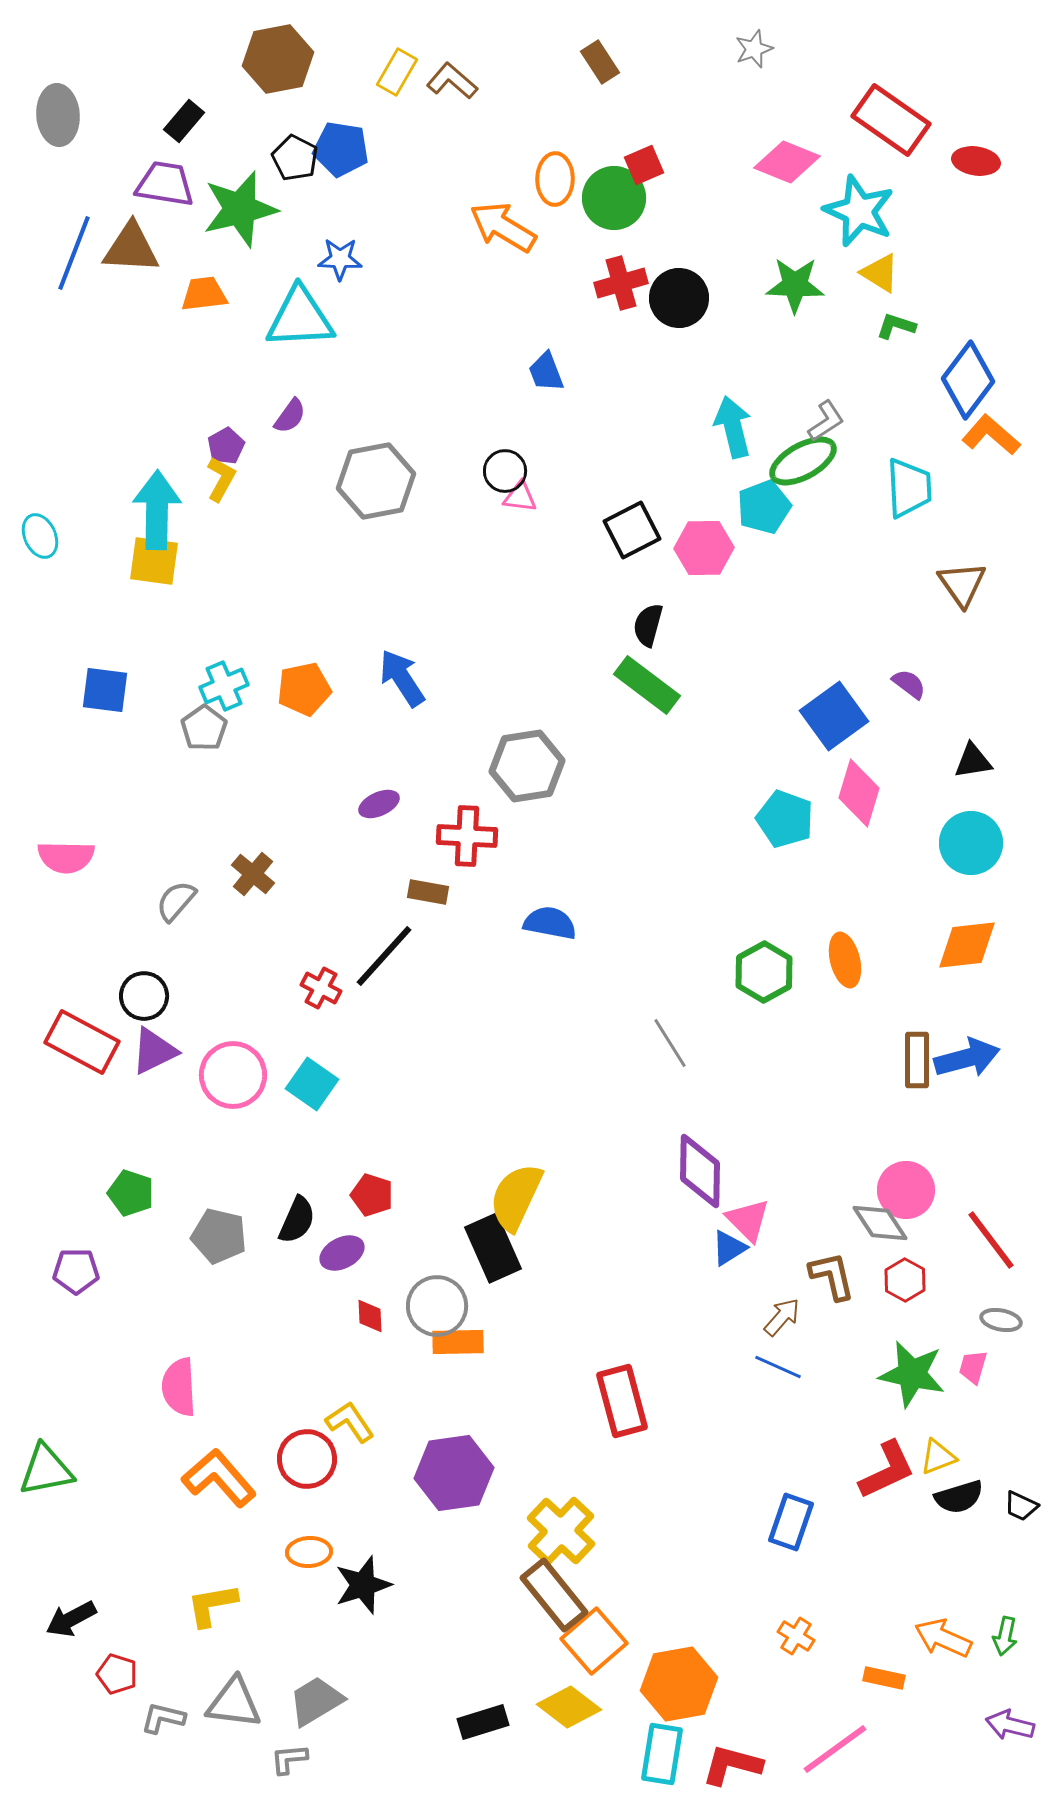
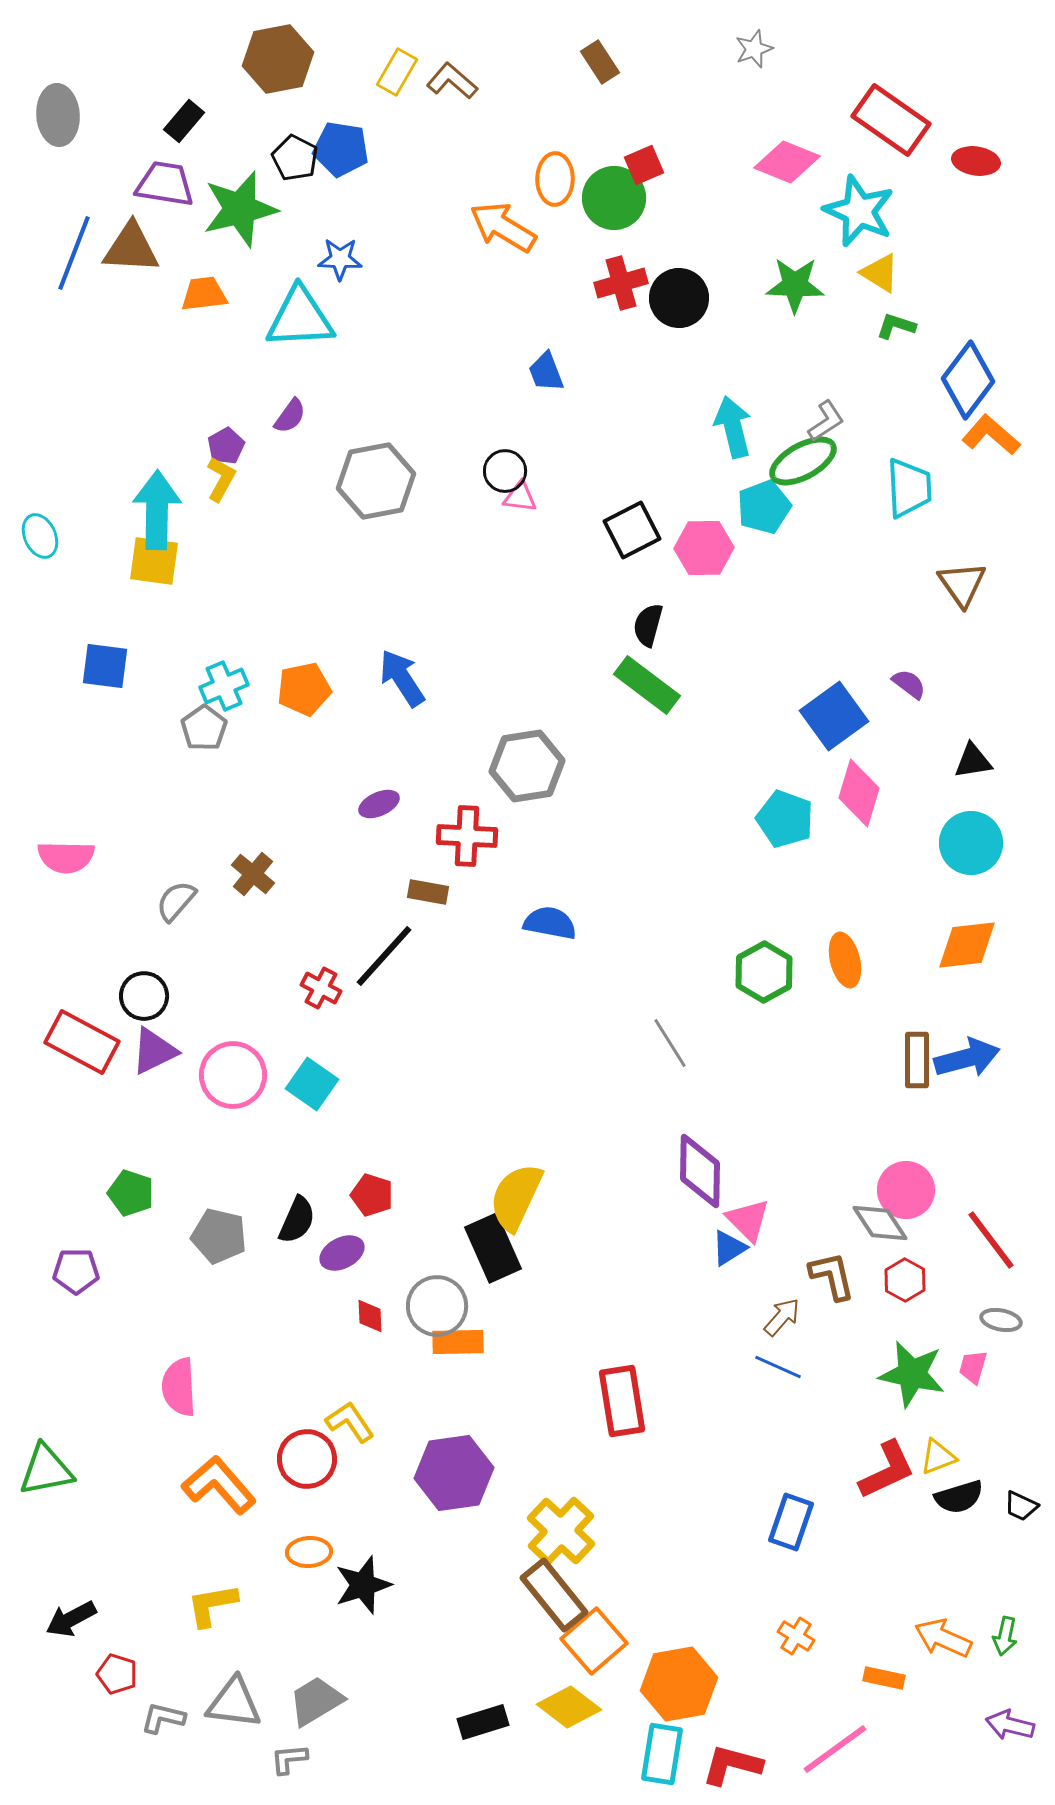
blue square at (105, 690): moved 24 px up
red rectangle at (622, 1401): rotated 6 degrees clockwise
orange L-shape at (219, 1478): moved 7 px down
